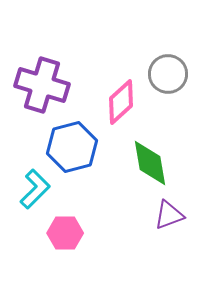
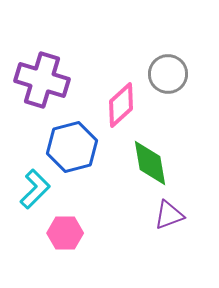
purple cross: moved 5 px up
pink diamond: moved 3 px down
